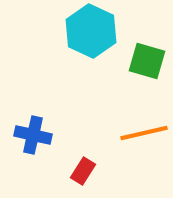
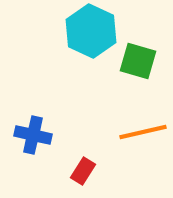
green square: moved 9 px left
orange line: moved 1 px left, 1 px up
